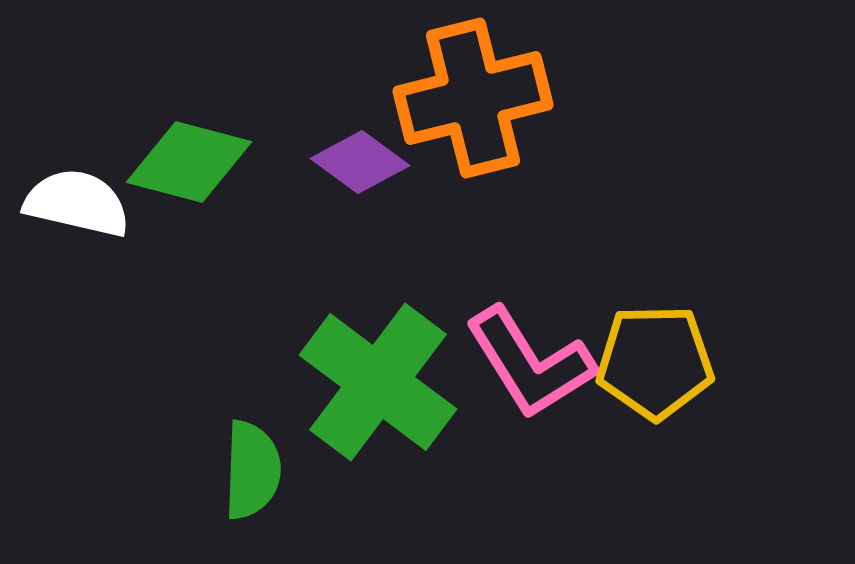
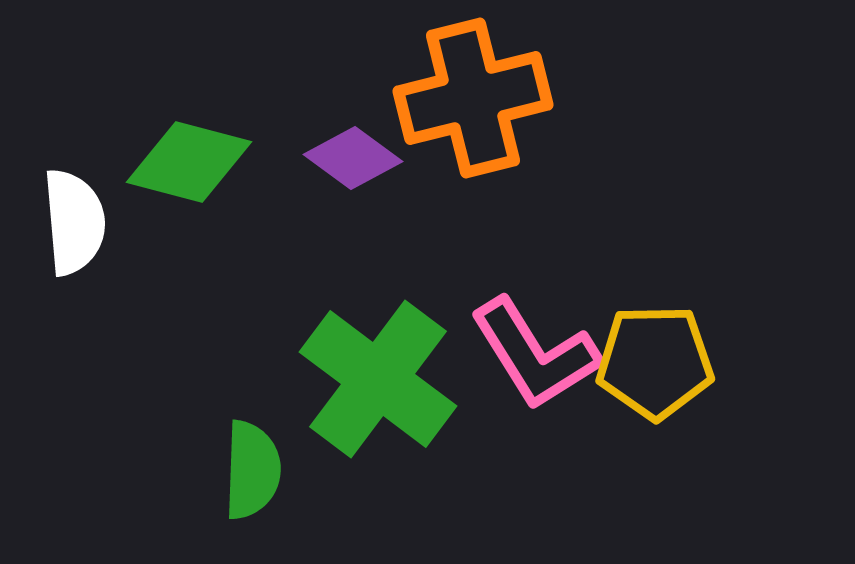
purple diamond: moved 7 px left, 4 px up
white semicircle: moved 3 px left, 19 px down; rotated 72 degrees clockwise
pink L-shape: moved 5 px right, 9 px up
green cross: moved 3 px up
